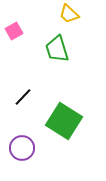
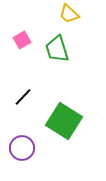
pink square: moved 8 px right, 9 px down
